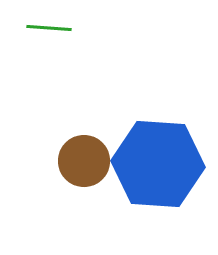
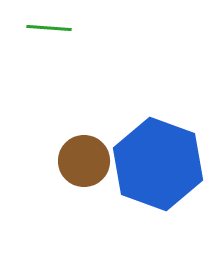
blue hexagon: rotated 16 degrees clockwise
